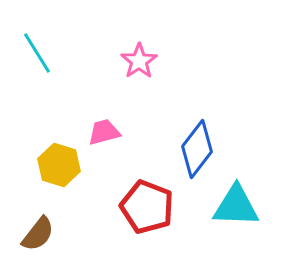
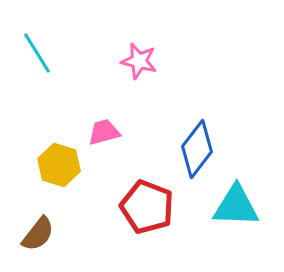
pink star: rotated 24 degrees counterclockwise
